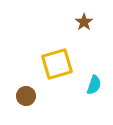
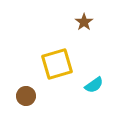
cyan semicircle: rotated 36 degrees clockwise
